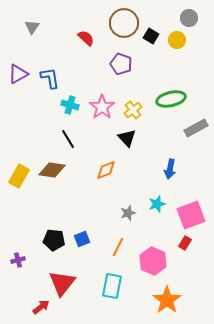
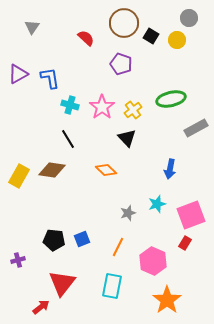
orange diamond: rotated 65 degrees clockwise
